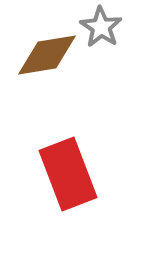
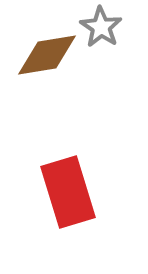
red rectangle: moved 18 px down; rotated 4 degrees clockwise
